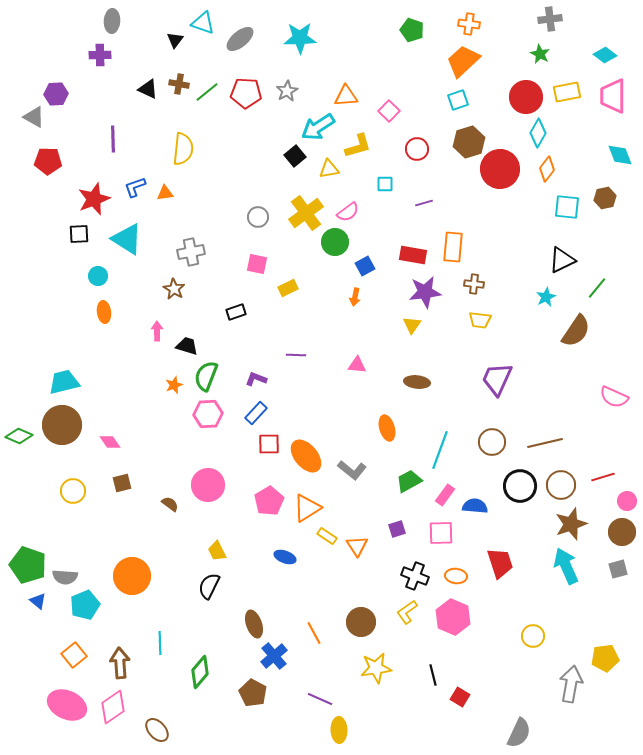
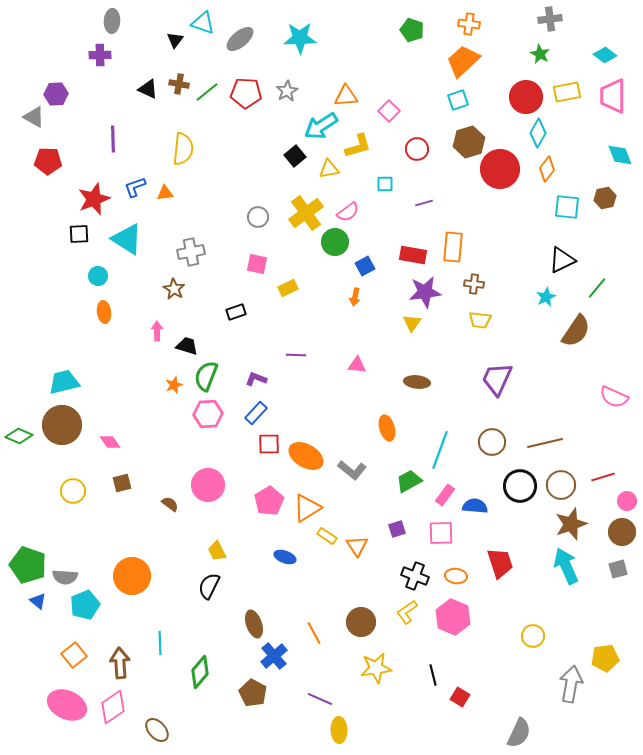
cyan arrow at (318, 127): moved 3 px right, 1 px up
yellow triangle at (412, 325): moved 2 px up
orange ellipse at (306, 456): rotated 20 degrees counterclockwise
